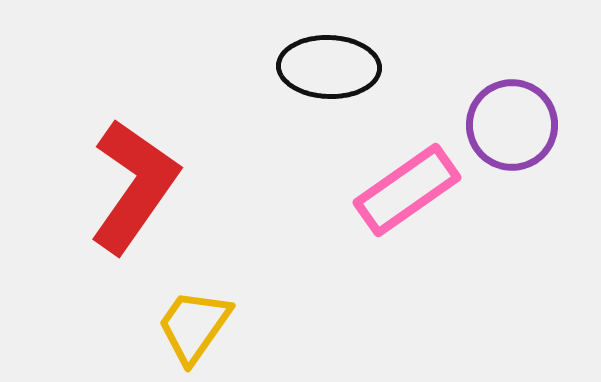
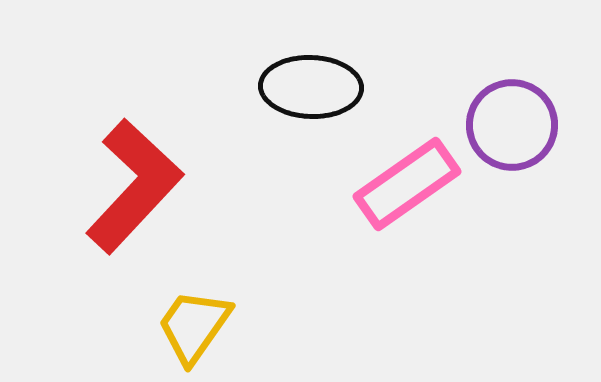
black ellipse: moved 18 px left, 20 px down
red L-shape: rotated 8 degrees clockwise
pink rectangle: moved 6 px up
